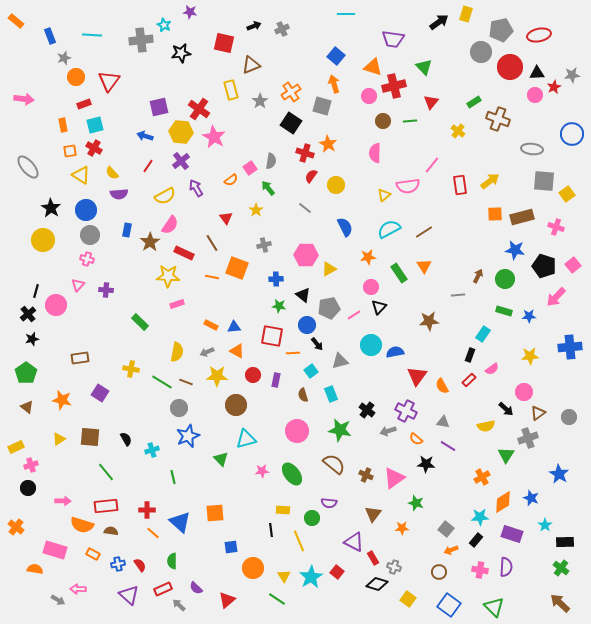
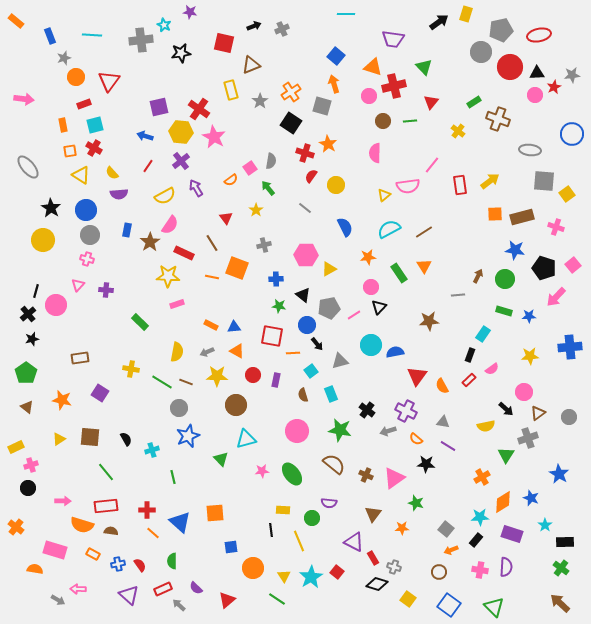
gray ellipse at (532, 149): moved 2 px left, 1 px down
black pentagon at (544, 266): moved 2 px down
